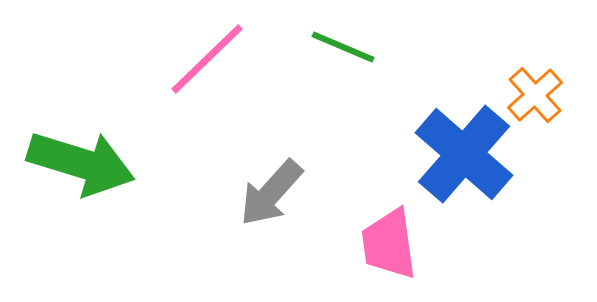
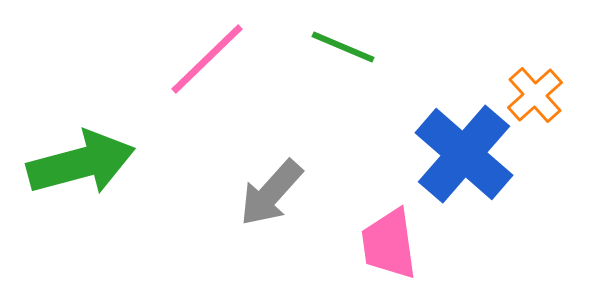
green arrow: rotated 32 degrees counterclockwise
